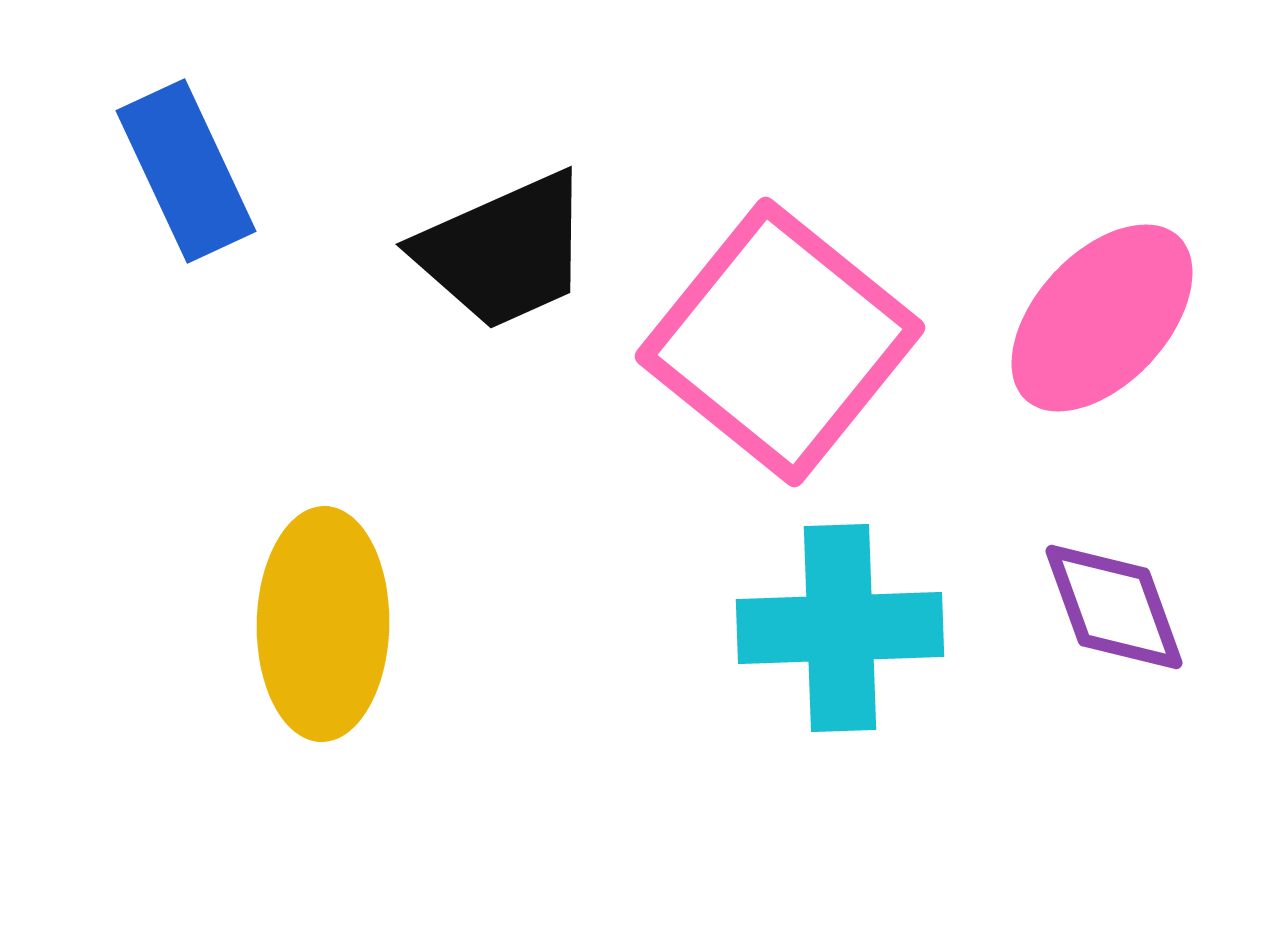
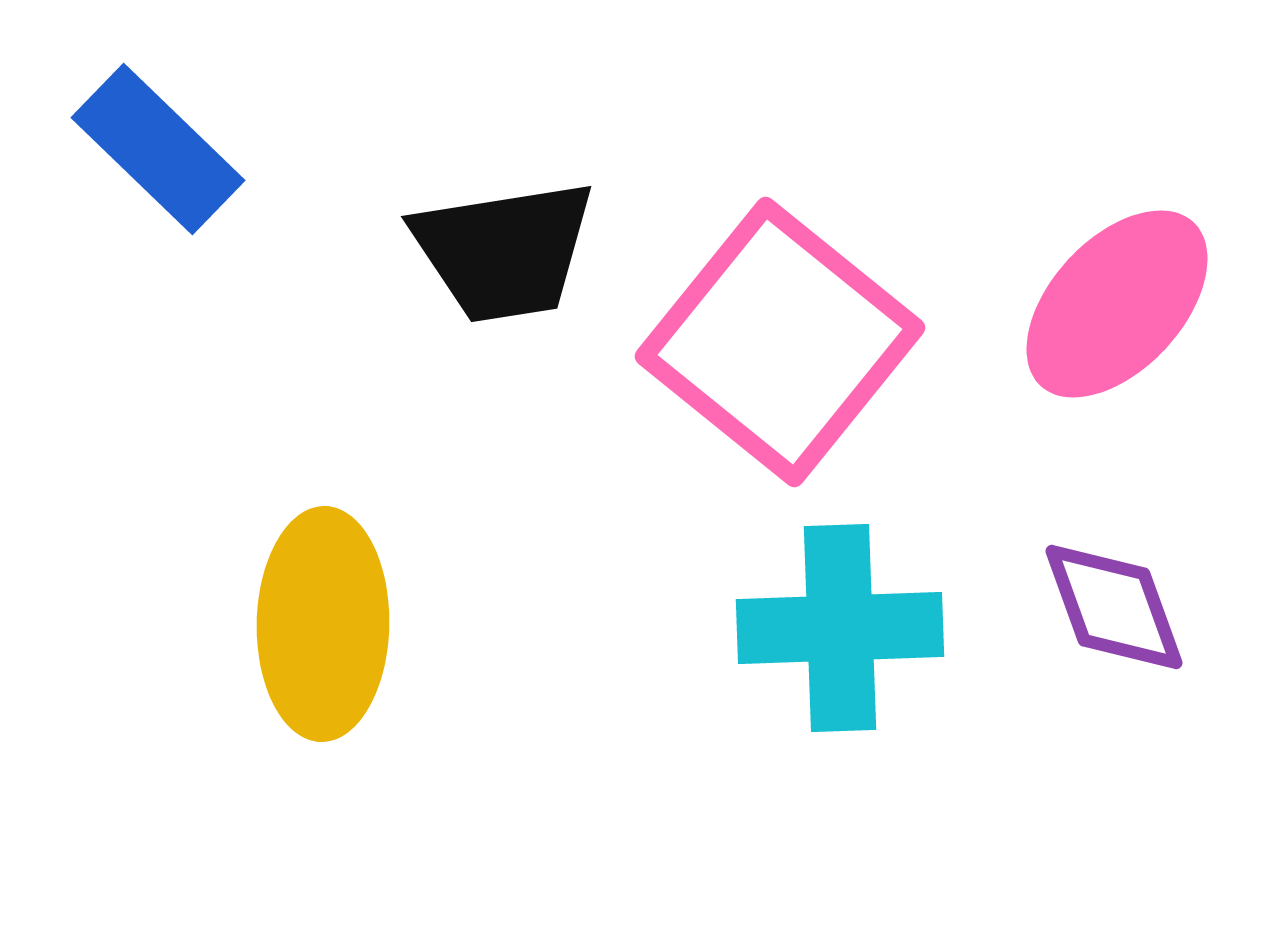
blue rectangle: moved 28 px left, 22 px up; rotated 21 degrees counterclockwise
black trapezoid: rotated 15 degrees clockwise
pink ellipse: moved 15 px right, 14 px up
